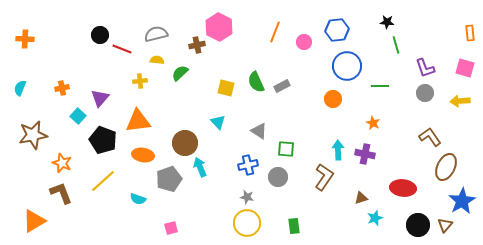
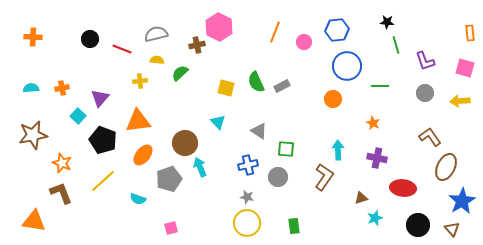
black circle at (100, 35): moved 10 px left, 4 px down
orange cross at (25, 39): moved 8 px right, 2 px up
purple L-shape at (425, 68): moved 7 px up
cyan semicircle at (20, 88): moved 11 px right; rotated 63 degrees clockwise
purple cross at (365, 154): moved 12 px right, 4 px down
orange ellipse at (143, 155): rotated 60 degrees counterclockwise
orange triangle at (34, 221): rotated 40 degrees clockwise
brown triangle at (445, 225): moved 7 px right, 4 px down; rotated 21 degrees counterclockwise
